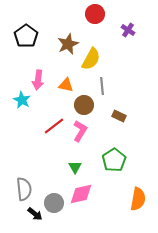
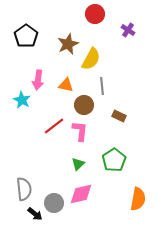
pink L-shape: rotated 25 degrees counterclockwise
green triangle: moved 3 px right, 3 px up; rotated 16 degrees clockwise
